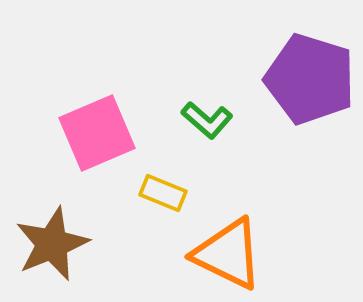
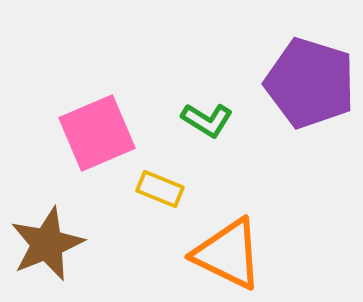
purple pentagon: moved 4 px down
green L-shape: rotated 9 degrees counterclockwise
yellow rectangle: moved 3 px left, 4 px up
brown star: moved 5 px left
